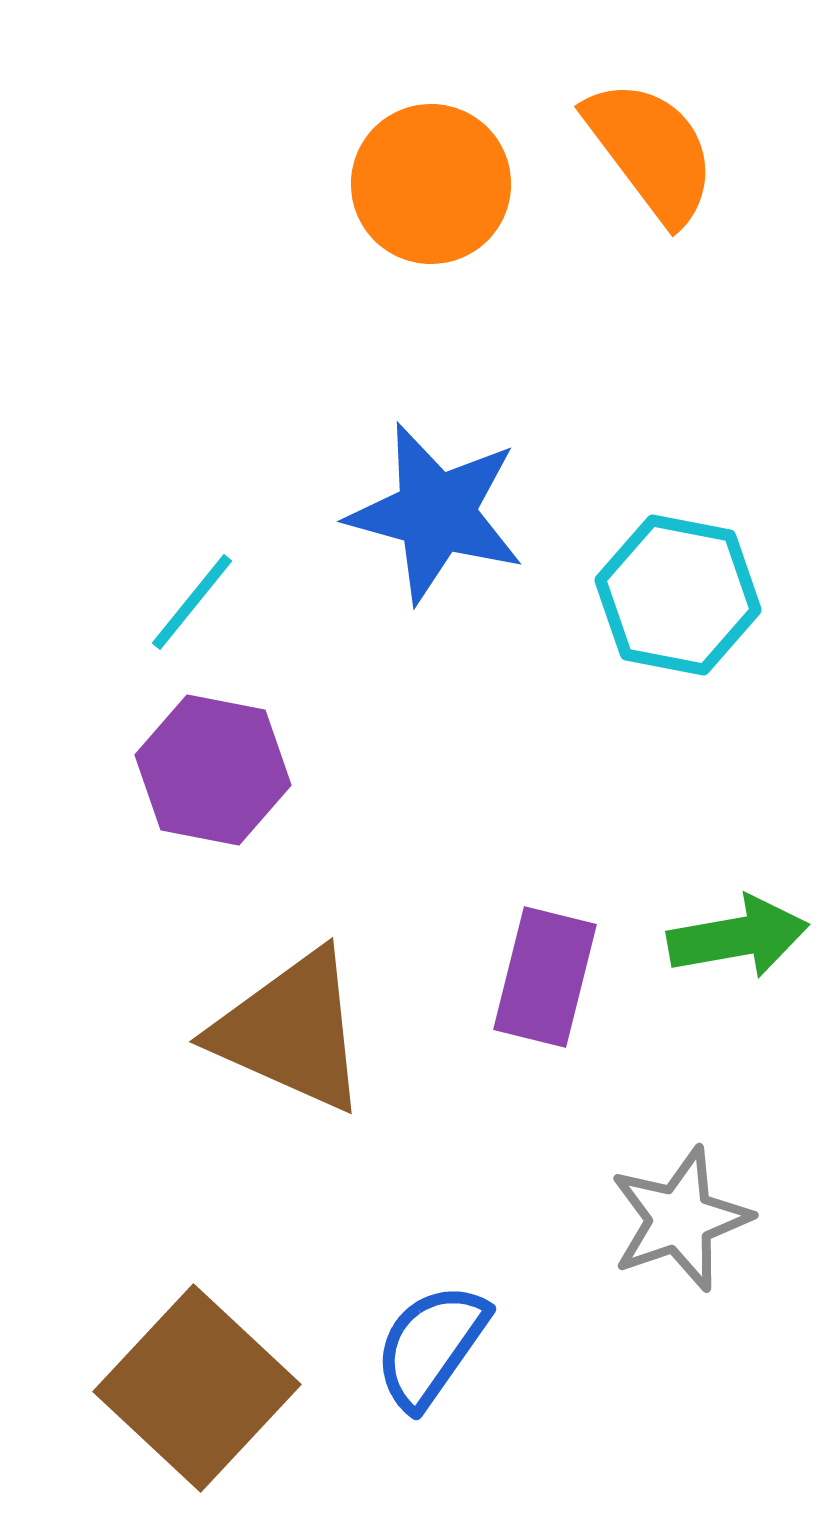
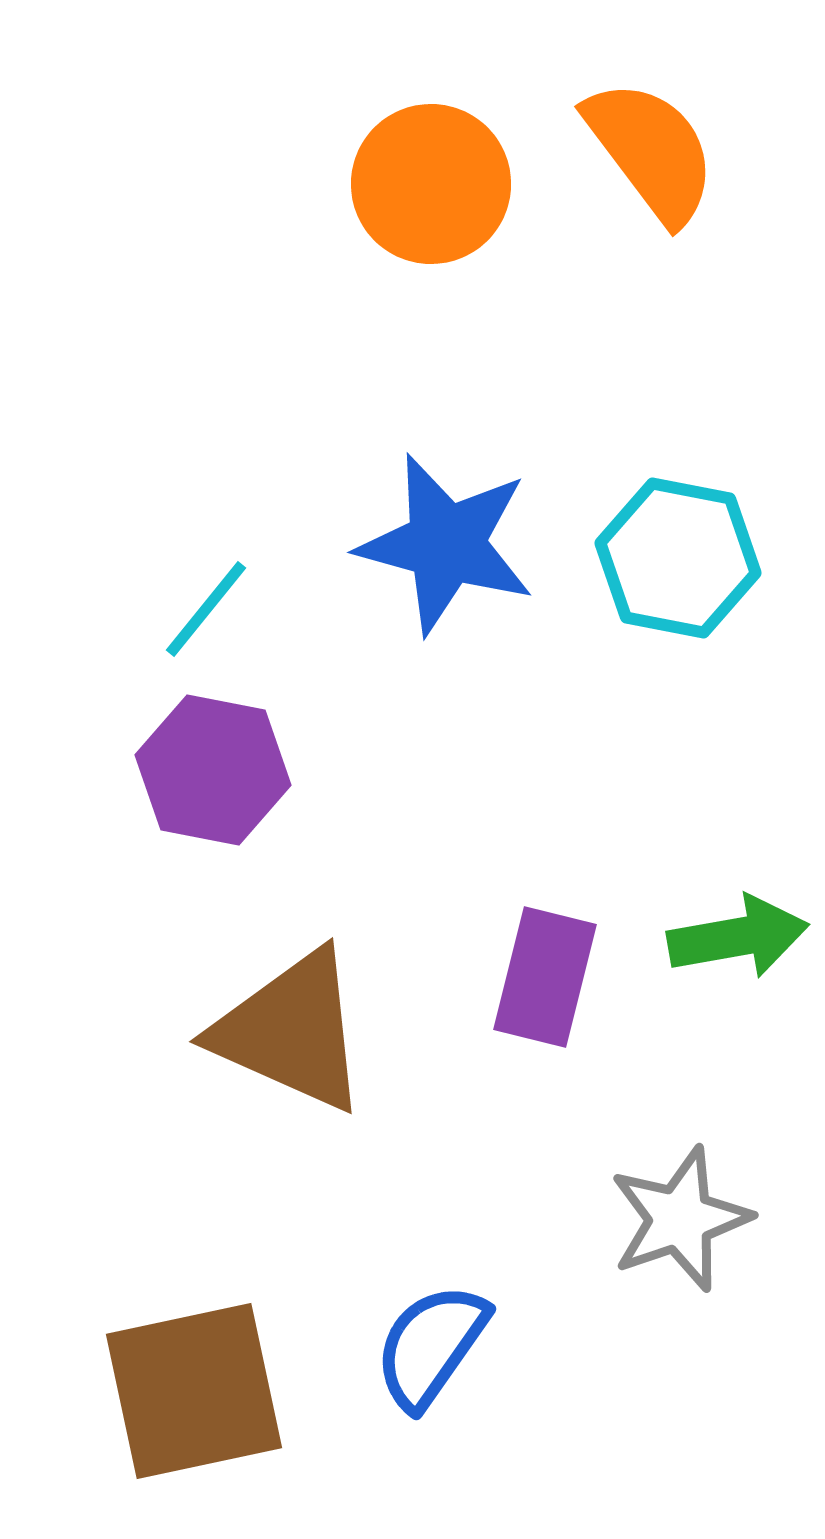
blue star: moved 10 px right, 31 px down
cyan hexagon: moved 37 px up
cyan line: moved 14 px right, 7 px down
brown square: moved 3 px left, 3 px down; rotated 35 degrees clockwise
